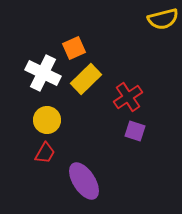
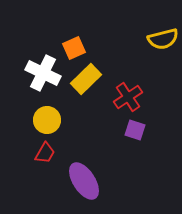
yellow semicircle: moved 20 px down
purple square: moved 1 px up
